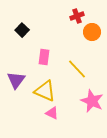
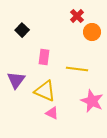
red cross: rotated 24 degrees counterclockwise
yellow line: rotated 40 degrees counterclockwise
